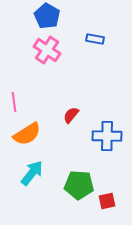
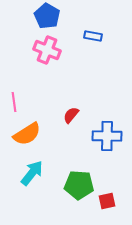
blue rectangle: moved 2 px left, 3 px up
pink cross: rotated 12 degrees counterclockwise
